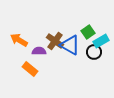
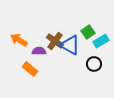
black circle: moved 12 px down
